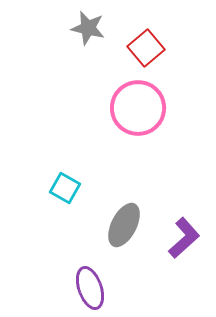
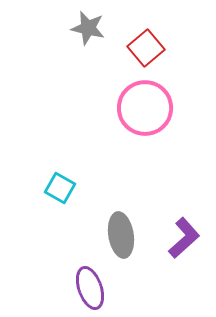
pink circle: moved 7 px right
cyan square: moved 5 px left
gray ellipse: moved 3 px left, 10 px down; rotated 36 degrees counterclockwise
